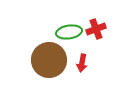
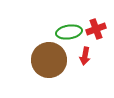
red arrow: moved 3 px right, 7 px up
